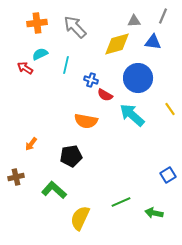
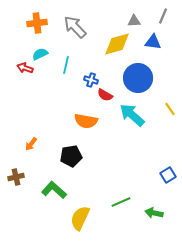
red arrow: rotated 14 degrees counterclockwise
